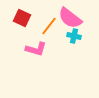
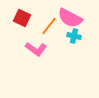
pink semicircle: rotated 10 degrees counterclockwise
pink L-shape: rotated 20 degrees clockwise
